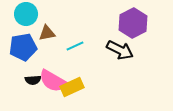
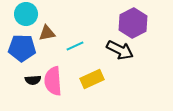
blue pentagon: moved 1 px left, 1 px down; rotated 12 degrees clockwise
pink semicircle: rotated 56 degrees clockwise
yellow rectangle: moved 20 px right, 8 px up
